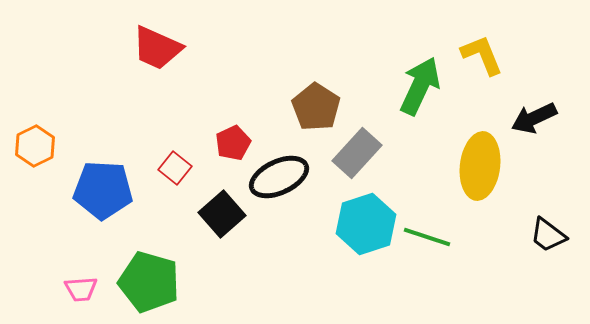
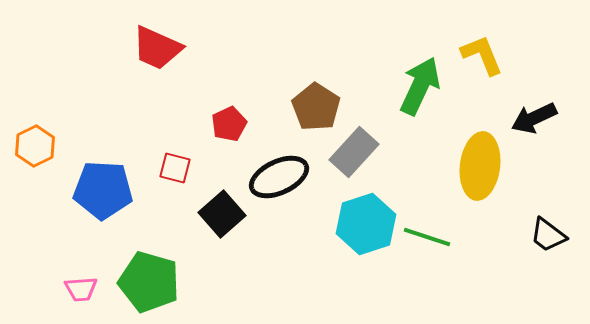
red pentagon: moved 4 px left, 19 px up
gray rectangle: moved 3 px left, 1 px up
red square: rotated 24 degrees counterclockwise
